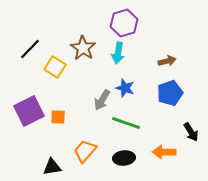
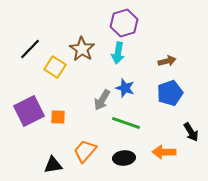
brown star: moved 1 px left, 1 px down
black triangle: moved 1 px right, 2 px up
